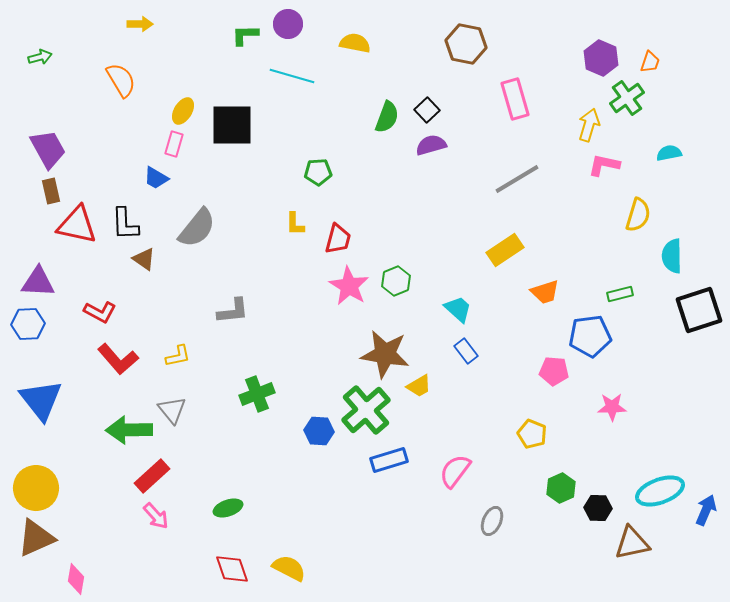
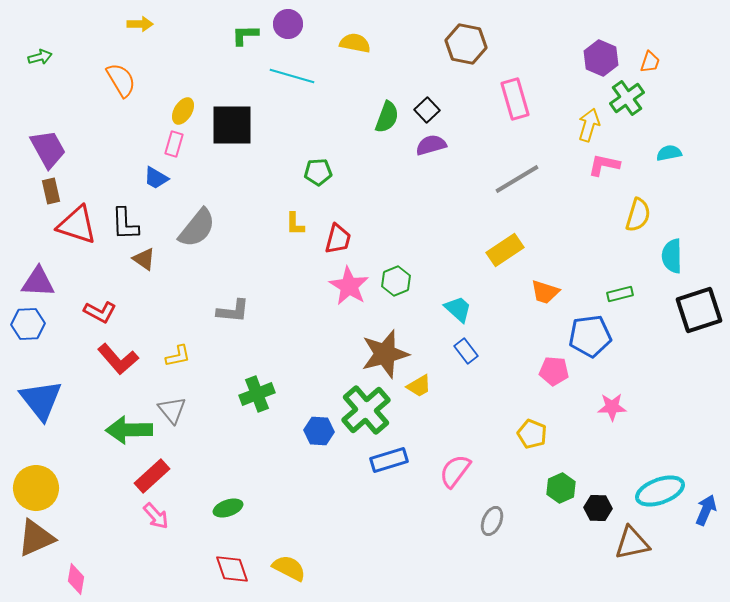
red triangle at (77, 225): rotated 6 degrees clockwise
orange trapezoid at (545, 292): rotated 36 degrees clockwise
gray L-shape at (233, 311): rotated 12 degrees clockwise
brown star at (385, 354): rotated 24 degrees counterclockwise
